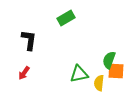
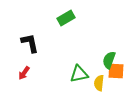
black L-shape: moved 1 px right, 3 px down; rotated 20 degrees counterclockwise
